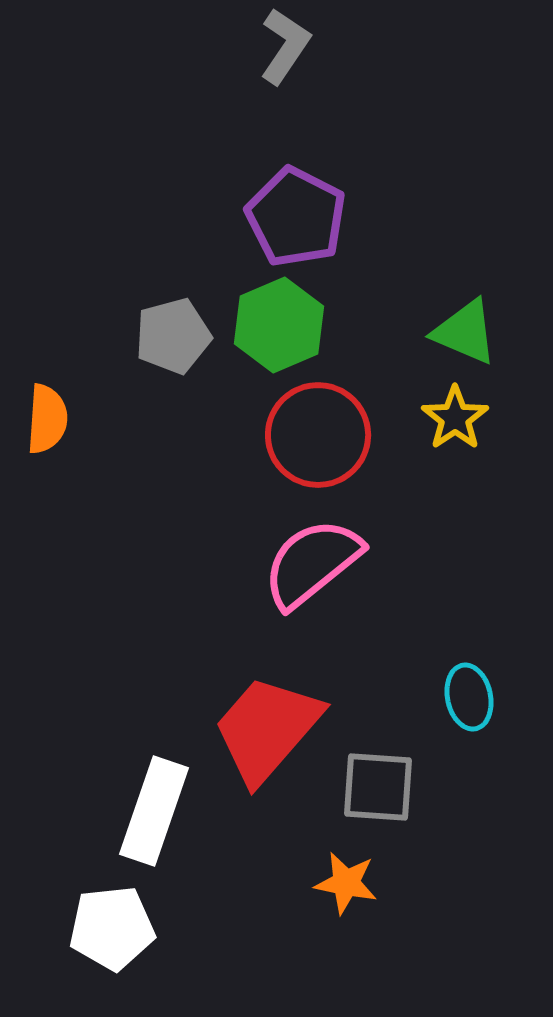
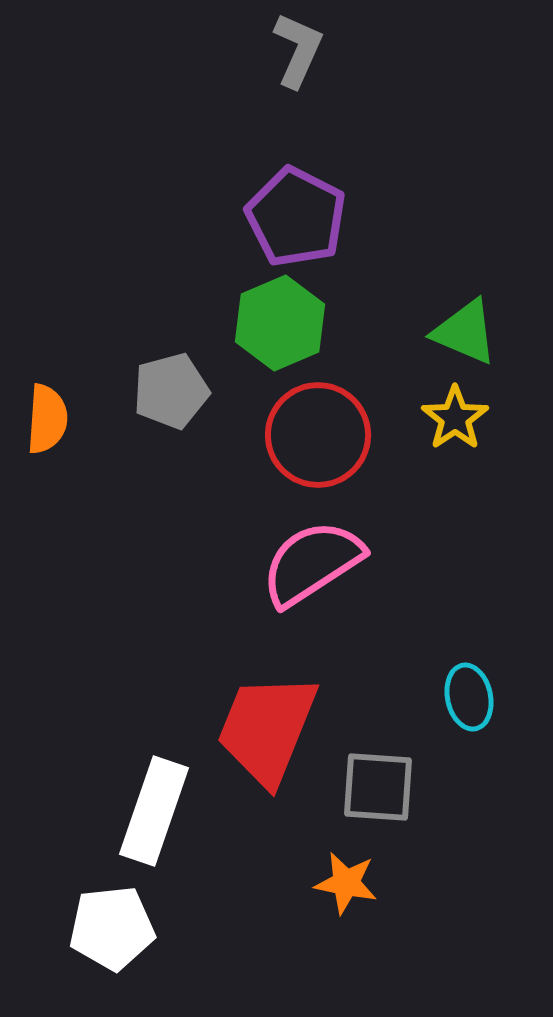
gray L-shape: moved 13 px right, 4 px down; rotated 10 degrees counterclockwise
green hexagon: moved 1 px right, 2 px up
gray pentagon: moved 2 px left, 55 px down
pink semicircle: rotated 6 degrees clockwise
red trapezoid: rotated 19 degrees counterclockwise
